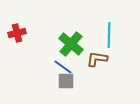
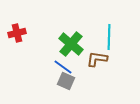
cyan line: moved 2 px down
gray square: rotated 24 degrees clockwise
